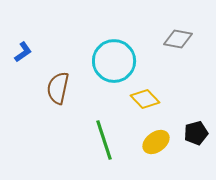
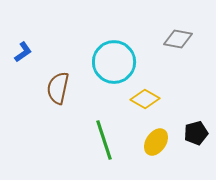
cyan circle: moved 1 px down
yellow diamond: rotated 16 degrees counterclockwise
yellow ellipse: rotated 20 degrees counterclockwise
